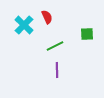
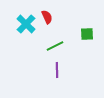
cyan cross: moved 2 px right, 1 px up
